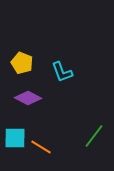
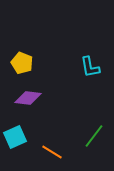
cyan L-shape: moved 28 px right, 5 px up; rotated 10 degrees clockwise
purple diamond: rotated 20 degrees counterclockwise
cyan square: moved 1 px up; rotated 25 degrees counterclockwise
orange line: moved 11 px right, 5 px down
